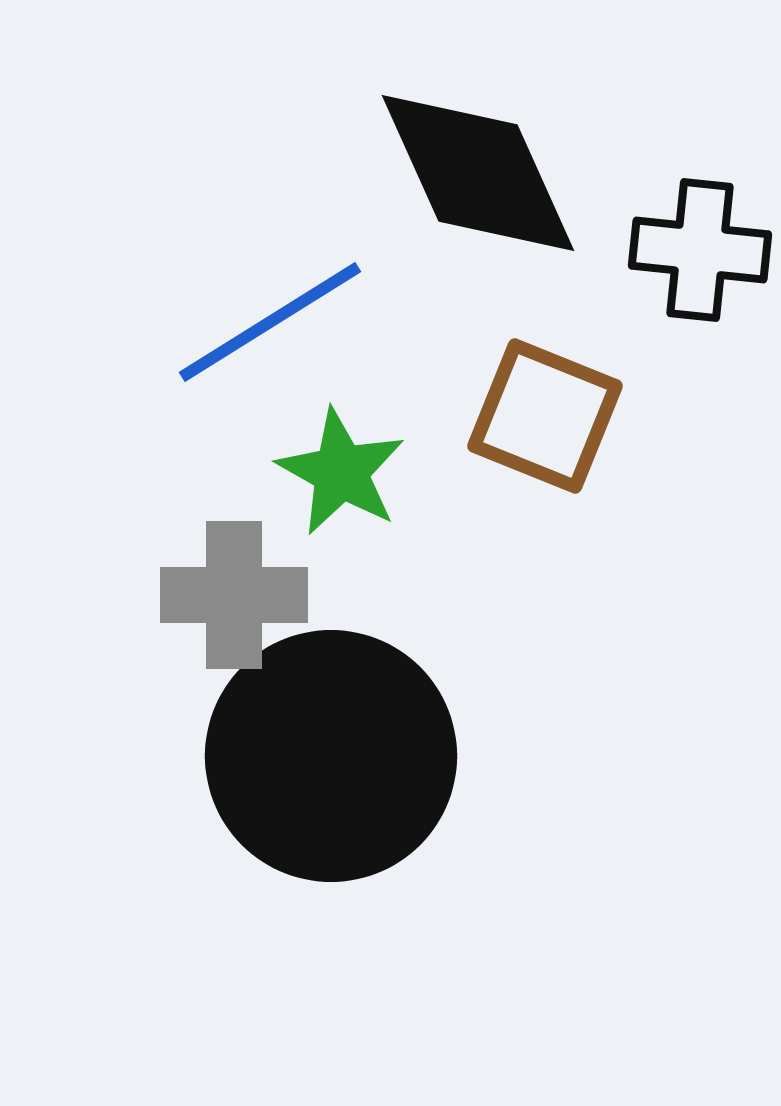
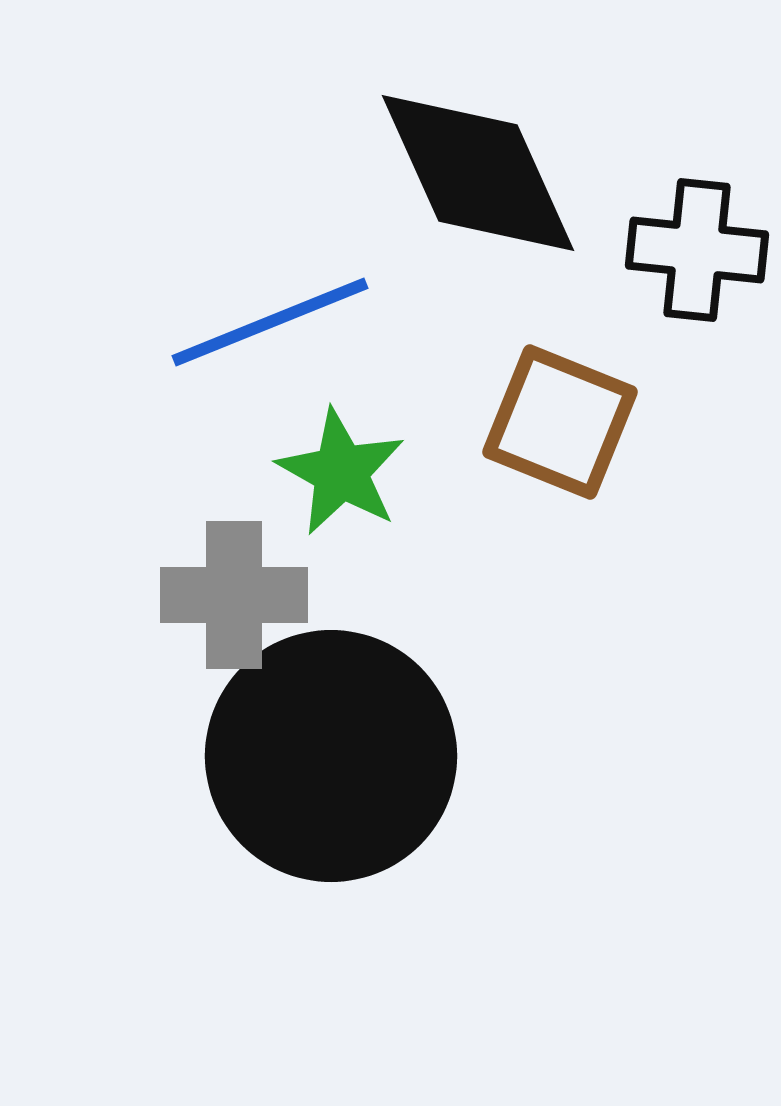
black cross: moved 3 px left
blue line: rotated 10 degrees clockwise
brown square: moved 15 px right, 6 px down
